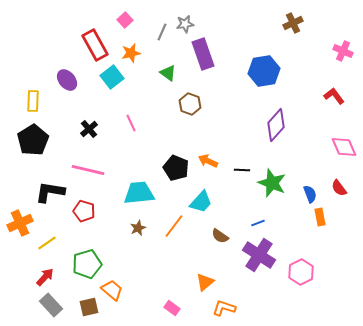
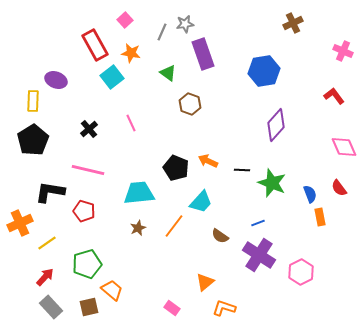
orange star at (131, 53): rotated 24 degrees clockwise
purple ellipse at (67, 80): moved 11 px left; rotated 30 degrees counterclockwise
gray rectangle at (51, 305): moved 2 px down
